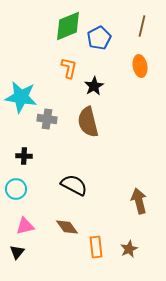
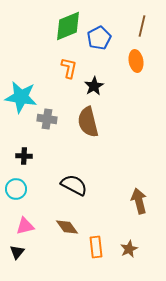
orange ellipse: moved 4 px left, 5 px up
